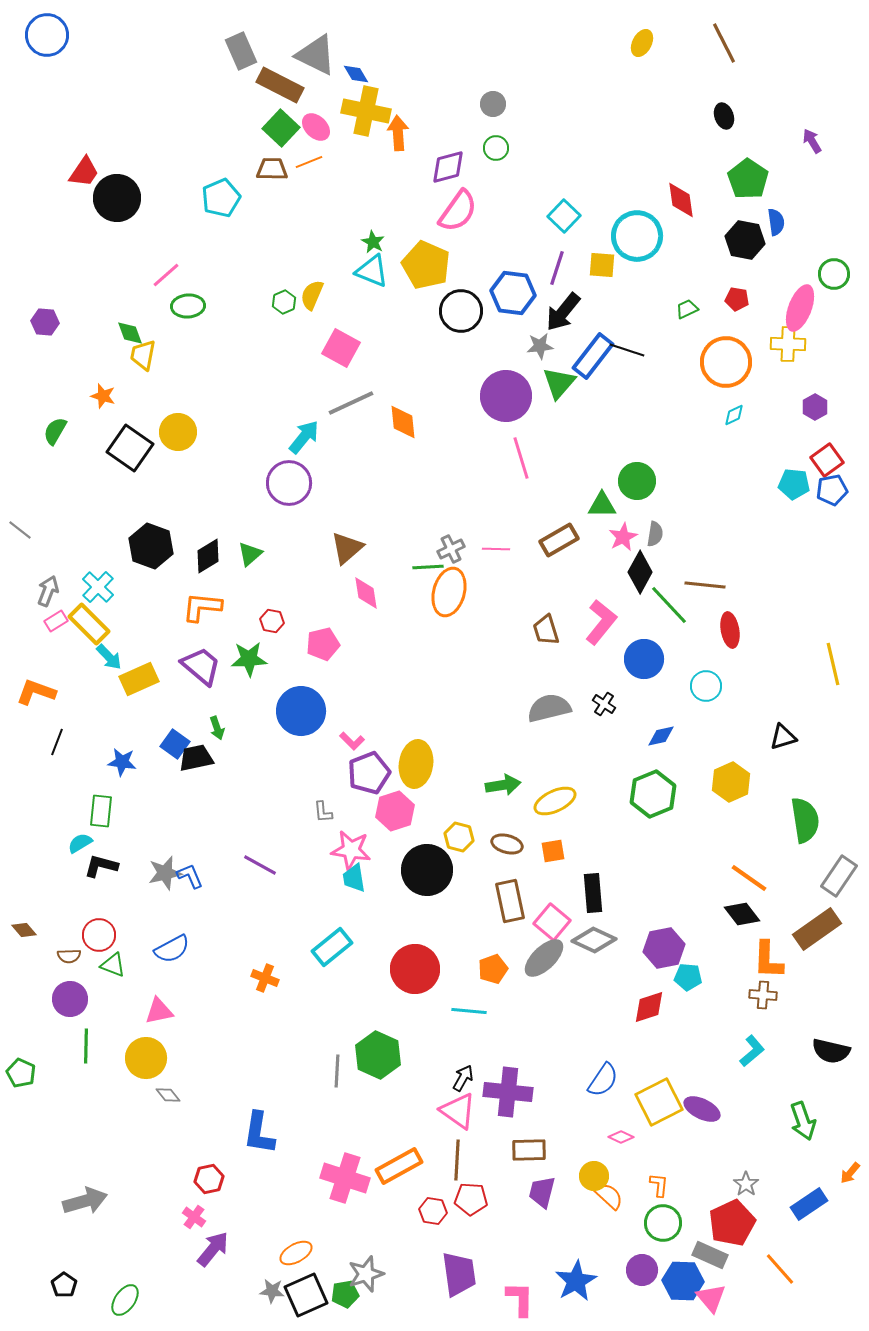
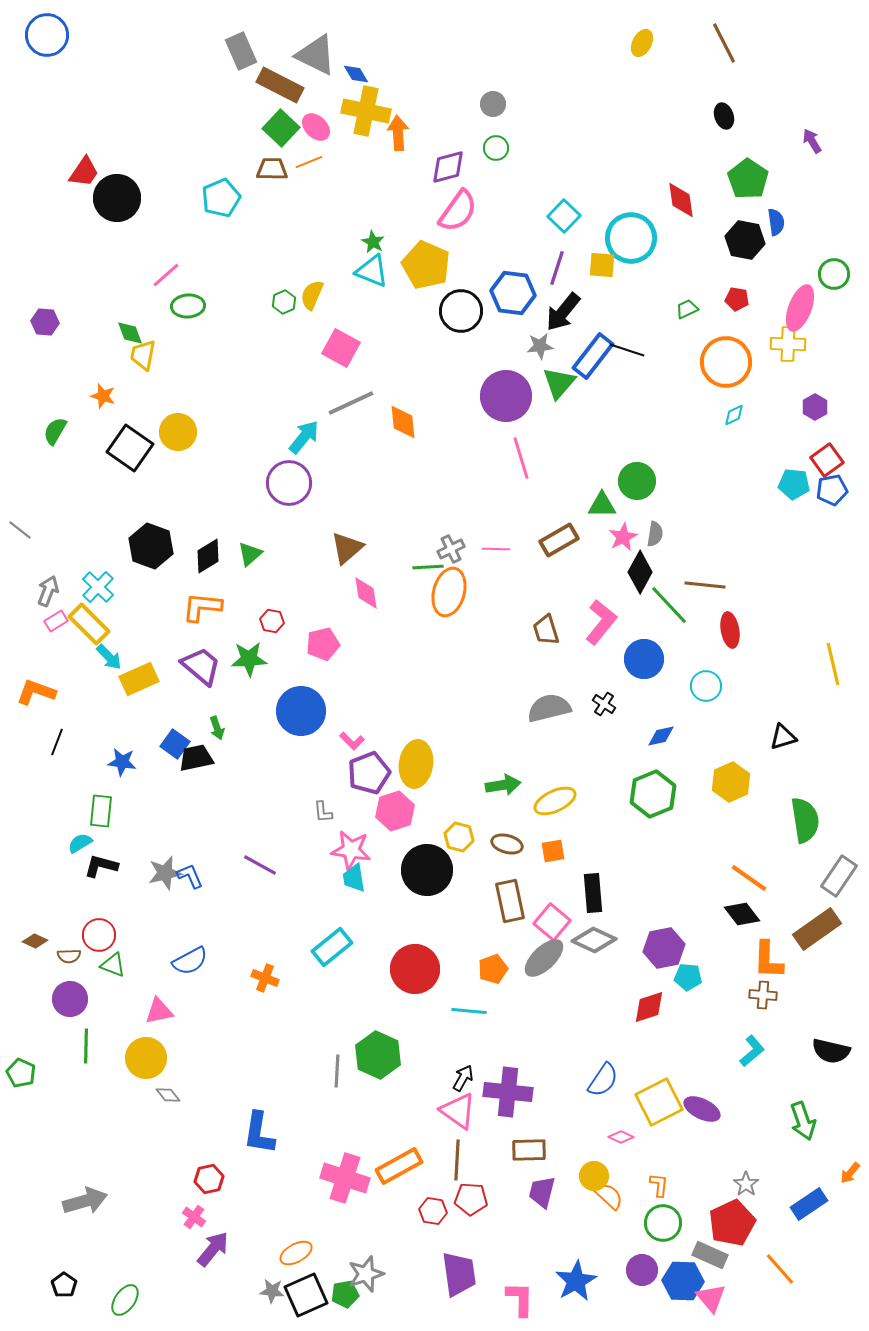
cyan circle at (637, 236): moved 6 px left, 2 px down
brown diamond at (24, 930): moved 11 px right, 11 px down; rotated 25 degrees counterclockwise
blue semicircle at (172, 949): moved 18 px right, 12 px down
